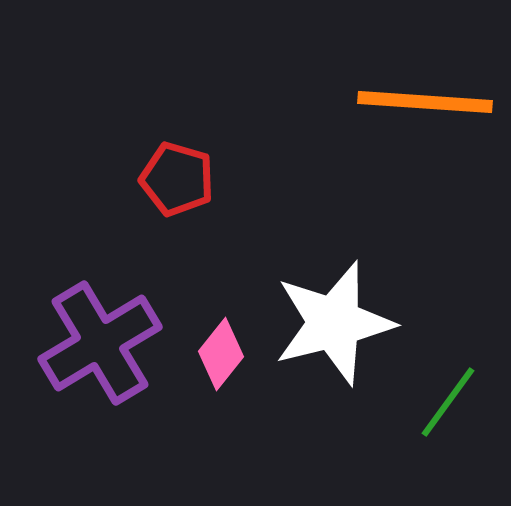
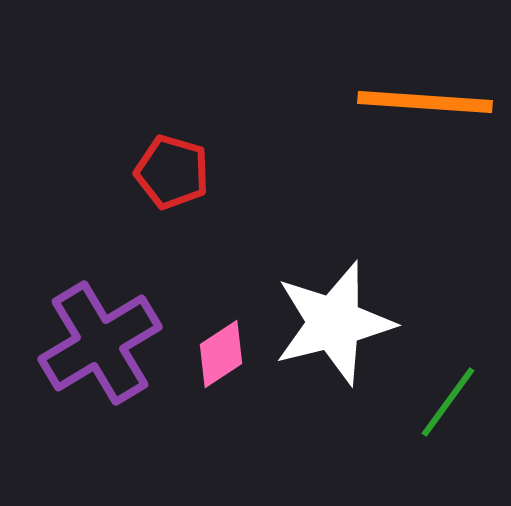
red pentagon: moved 5 px left, 7 px up
pink diamond: rotated 18 degrees clockwise
